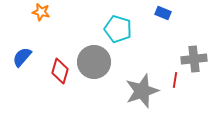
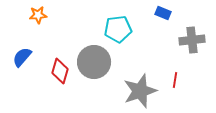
orange star: moved 3 px left, 3 px down; rotated 18 degrees counterclockwise
cyan pentagon: rotated 24 degrees counterclockwise
gray cross: moved 2 px left, 19 px up
gray star: moved 2 px left
